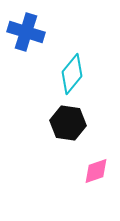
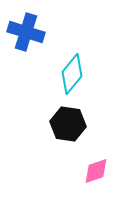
black hexagon: moved 1 px down
